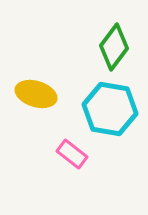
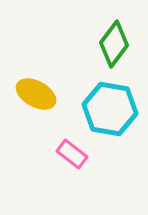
green diamond: moved 3 px up
yellow ellipse: rotated 12 degrees clockwise
